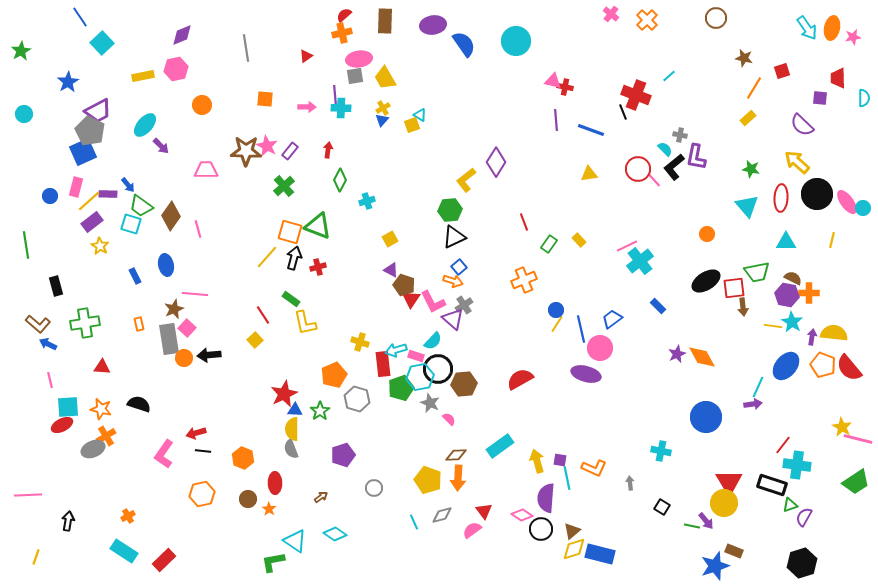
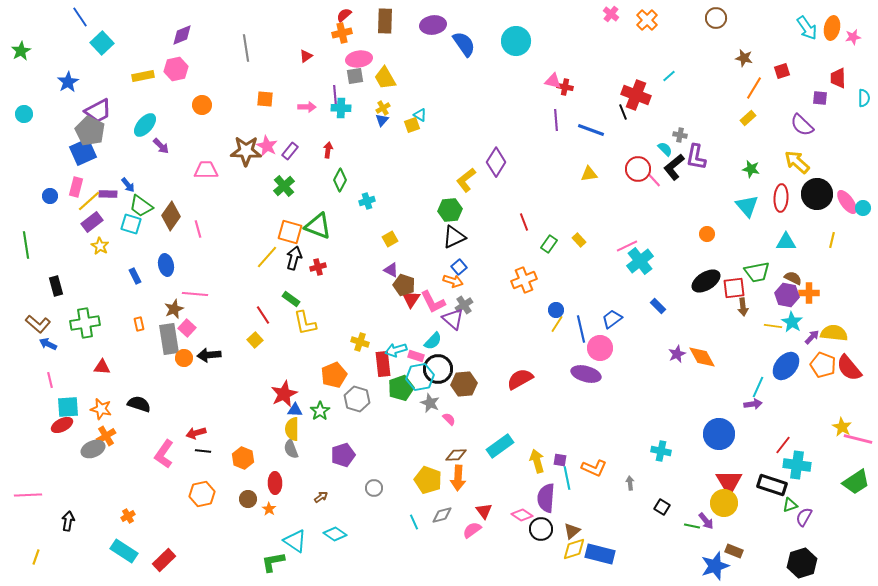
purple arrow at (812, 337): rotated 35 degrees clockwise
blue circle at (706, 417): moved 13 px right, 17 px down
